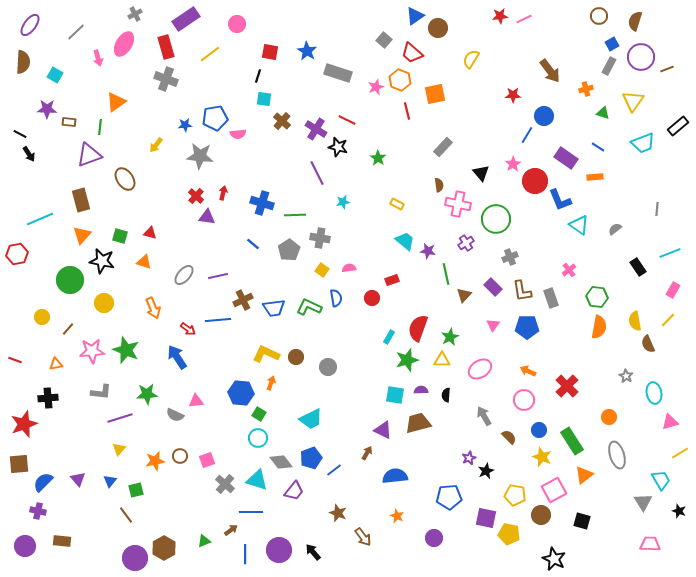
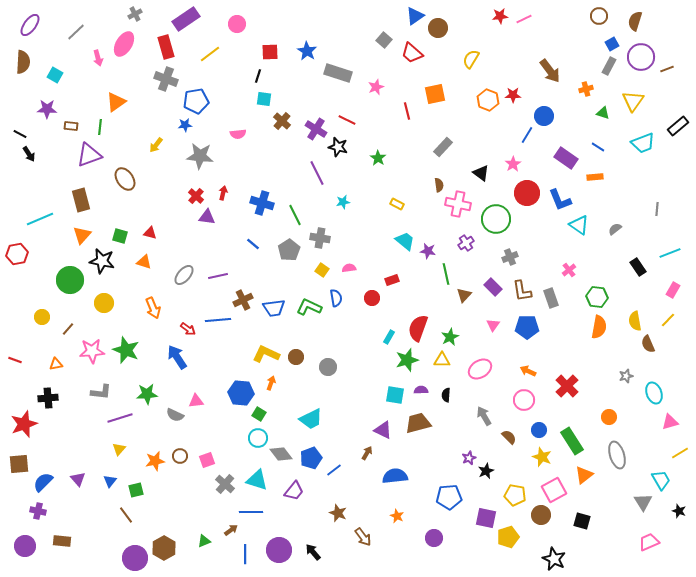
red square at (270, 52): rotated 12 degrees counterclockwise
orange hexagon at (400, 80): moved 88 px right, 20 px down
blue pentagon at (215, 118): moved 19 px left, 17 px up
brown rectangle at (69, 122): moved 2 px right, 4 px down
black triangle at (481, 173): rotated 12 degrees counterclockwise
red circle at (535, 181): moved 8 px left, 12 px down
green line at (295, 215): rotated 65 degrees clockwise
gray star at (626, 376): rotated 24 degrees clockwise
cyan ellipse at (654, 393): rotated 10 degrees counterclockwise
gray diamond at (281, 462): moved 8 px up
yellow pentagon at (509, 534): moved 1 px left, 3 px down; rotated 30 degrees counterclockwise
pink trapezoid at (650, 544): moved 1 px left, 2 px up; rotated 25 degrees counterclockwise
